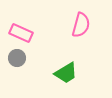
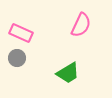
pink semicircle: rotated 10 degrees clockwise
green trapezoid: moved 2 px right
